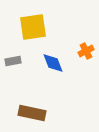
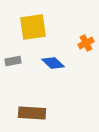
orange cross: moved 8 px up
blue diamond: rotated 25 degrees counterclockwise
brown rectangle: rotated 8 degrees counterclockwise
